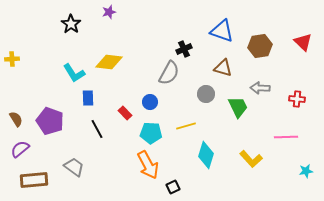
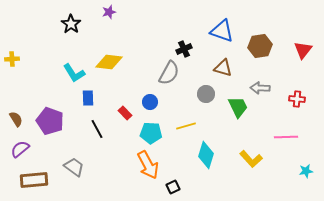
red triangle: moved 8 px down; rotated 24 degrees clockwise
